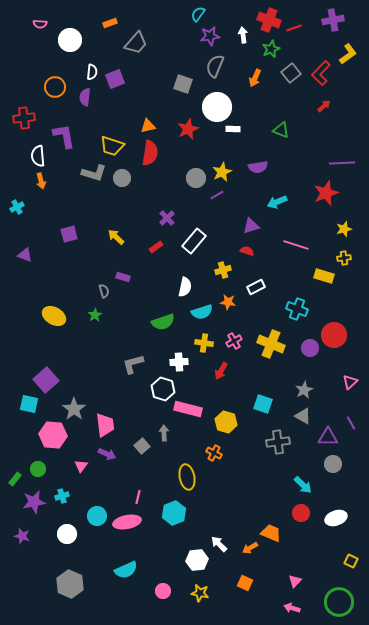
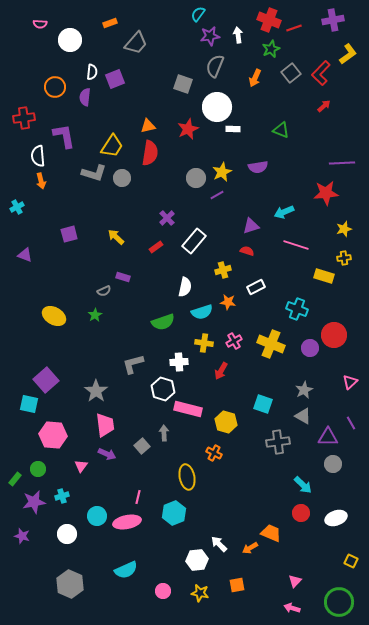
white arrow at (243, 35): moved 5 px left
yellow trapezoid at (112, 146): rotated 75 degrees counterclockwise
red star at (326, 193): rotated 15 degrees clockwise
cyan arrow at (277, 202): moved 7 px right, 10 px down
gray semicircle at (104, 291): rotated 80 degrees clockwise
gray star at (74, 409): moved 22 px right, 18 px up
orange square at (245, 583): moved 8 px left, 2 px down; rotated 35 degrees counterclockwise
